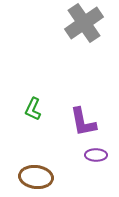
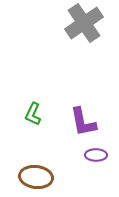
green L-shape: moved 5 px down
